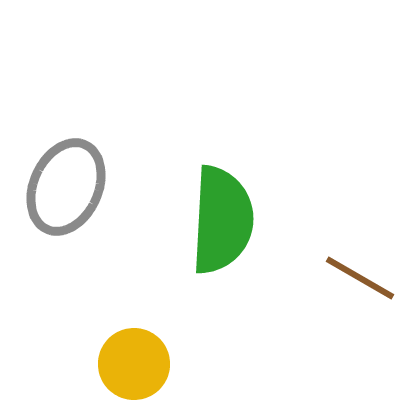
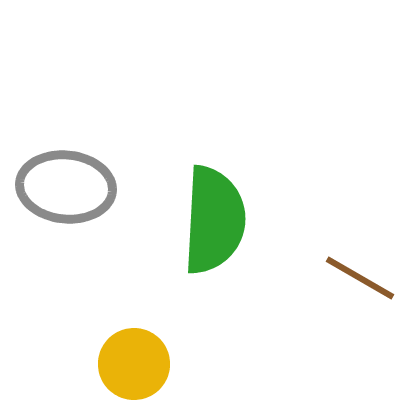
gray ellipse: rotated 72 degrees clockwise
green semicircle: moved 8 px left
